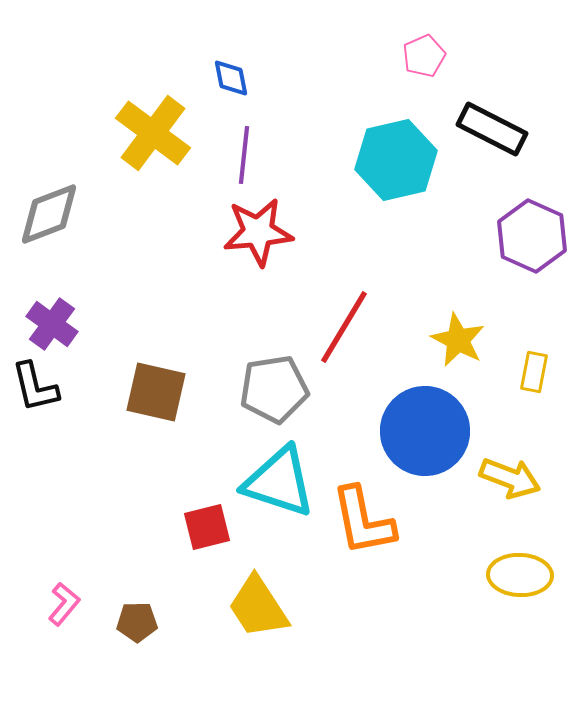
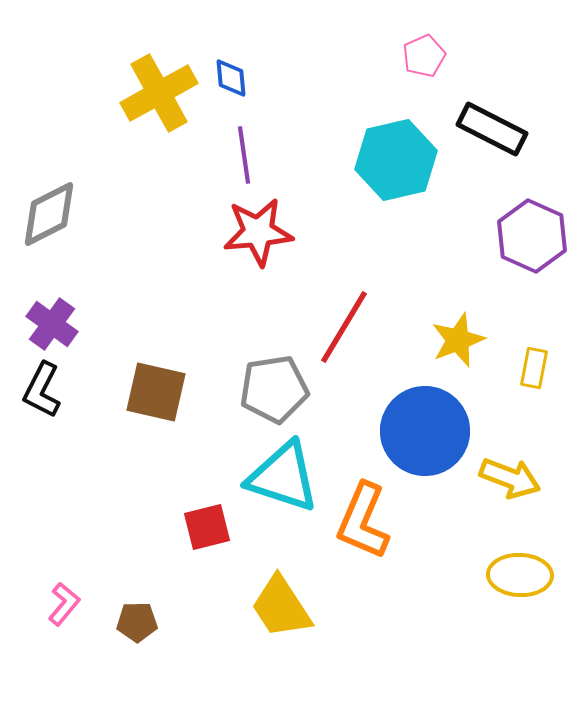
blue diamond: rotated 6 degrees clockwise
yellow cross: moved 6 px right, 40 px up; rotated 24 degrees clockwise
purple line: rotated 14 degrees counterclockwise
gray diamond: rotated 6 degrees counterclockwise
yellow star: rotated 24 degrees clockwise
yellow rectangle: moved 4 px up
black L-shape: moved 7 px right, 3 px down; rotated 40 degrees clockwise
cyan triangle: moved 4 px right, 5 px up
orange L-shape: rotated 34 degrees clockwise
yellow trapezoid: moved 23 px right
